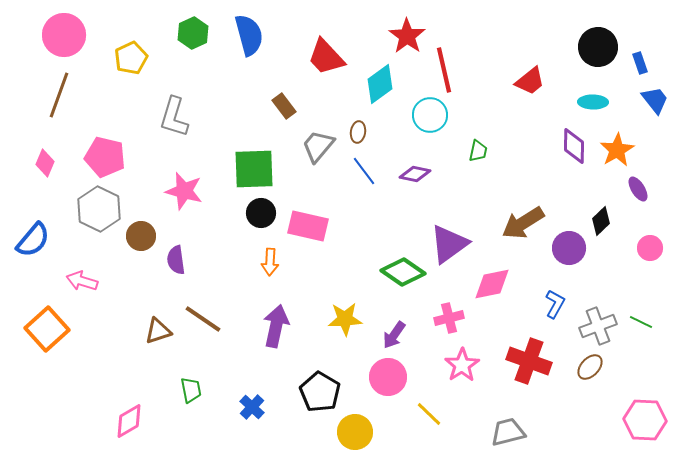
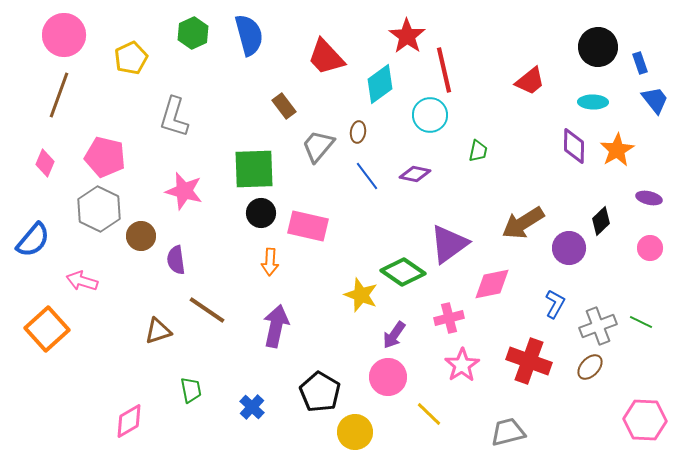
blue line at (364, 171): moved 3 px right, 5 px down
purple ellipse at (638, 189): moved 11 px right, 9 px down; rotated 45 degrees counterclockwise
brown line at (203, 319): moved 4 px right, 9 px up
yellow star at (345, 319): moved 16 px right, 24 px up; rotated 24 degrees clockwise
